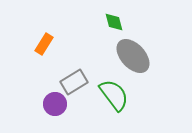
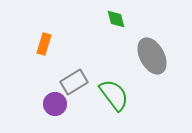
green diamond: moved 2 px right, 3 px up
orange rectangle: rotated 15 degrees counterclockwise
gray ellipse: moved 19 px right; rotated 15 degrees clockwise
